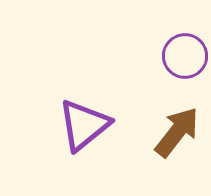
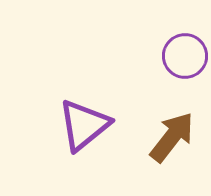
brown arrow: moved 5 px left, 5 px down
